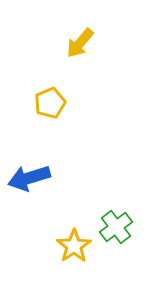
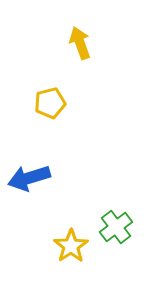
yellow arrow: rotated 120 degrees clockwise
yellow pentagon: rotated 8 degrees clockwise
yellow star: moved 3 px left
